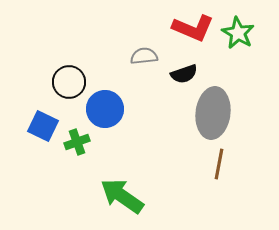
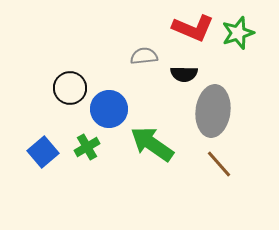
green star: rotated 24 degrees clockwise
black semicircle: rotated 20 degrees clockwise
black circle: moved 1 px right, 6 px down
blue circle: moved 4 px right
gray ellipse: moved 2 px up
blue square: moved 26 px down; rotated 24 degrees clockwise
green cross: moved 10 px right, 5 px down; rotated 10 degrees counterclockwise
brown line: rotated 52 degrees counterclockwise
green arrow: moved 30 px right, 52 px up
